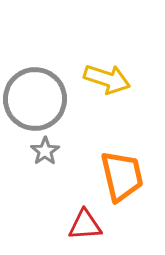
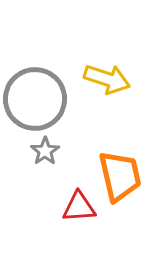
orange trapezoid: moved 2 px left
red triangle: moved 6 px left, 18 px up
